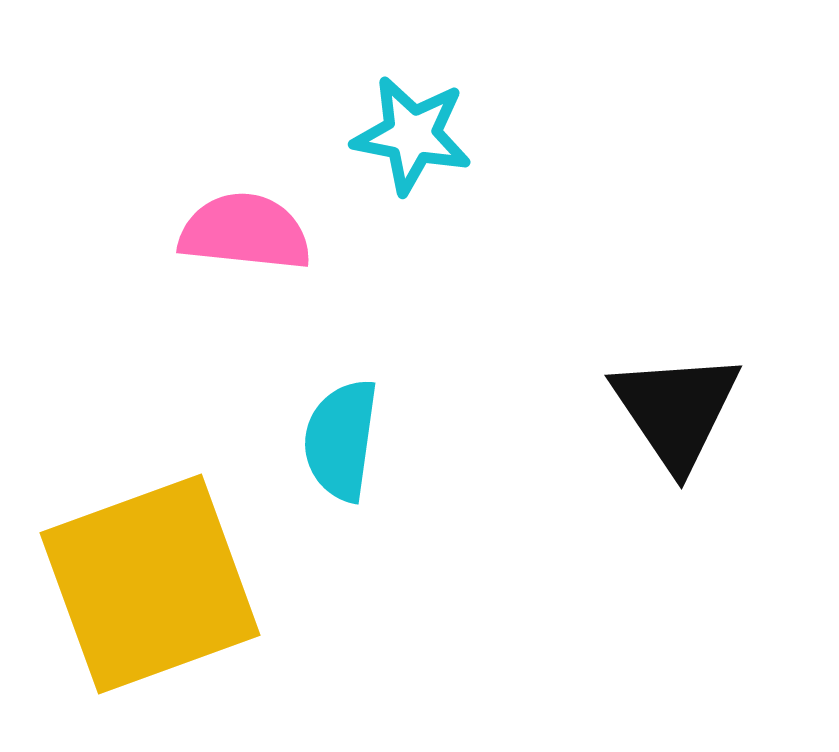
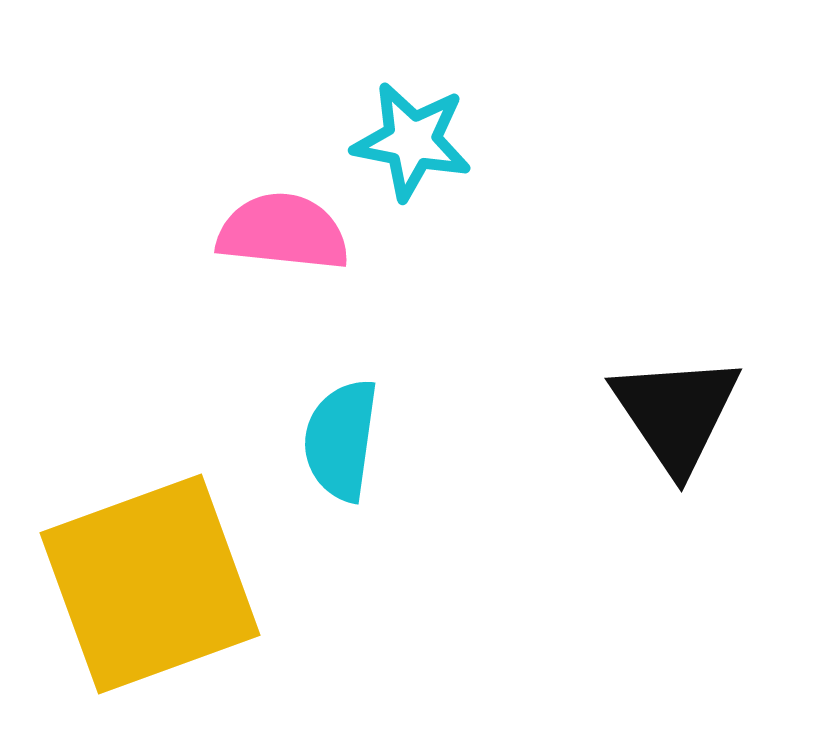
cyan star: moved 6 px down
pink semicircle: moved 38 px right
black triangle: moved 3 px down
